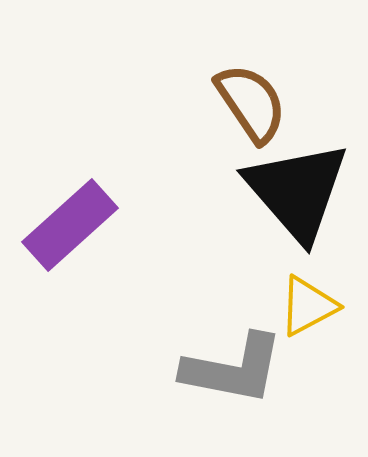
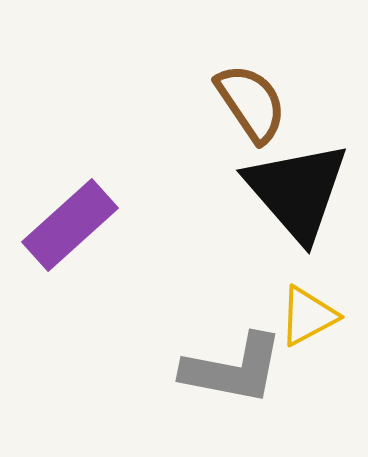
yellow triangle: moved 10 px down
